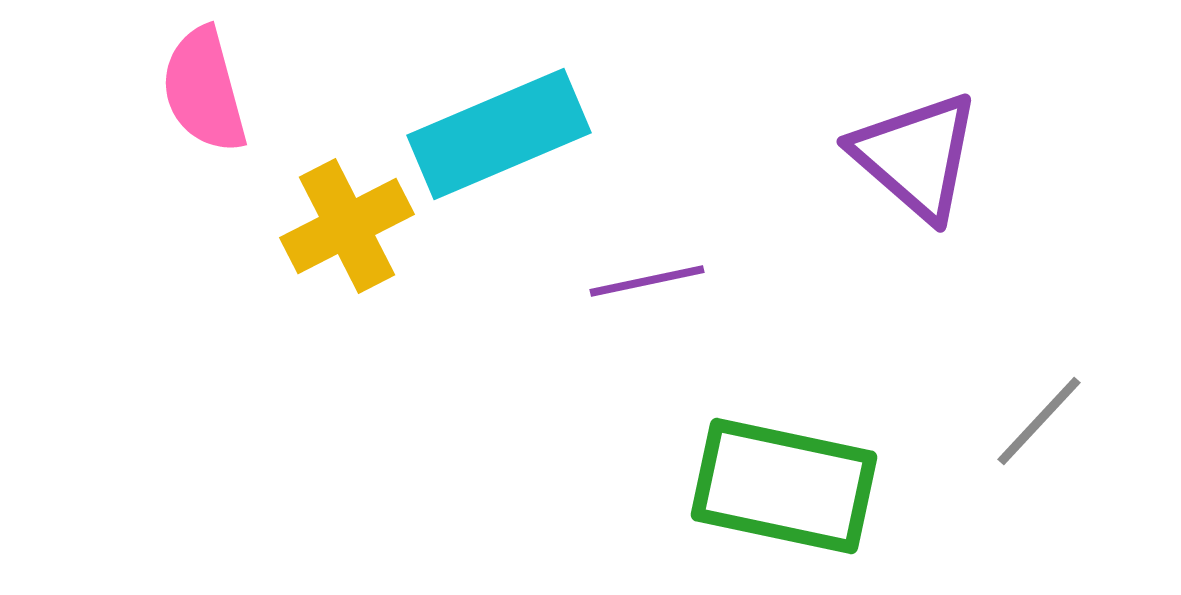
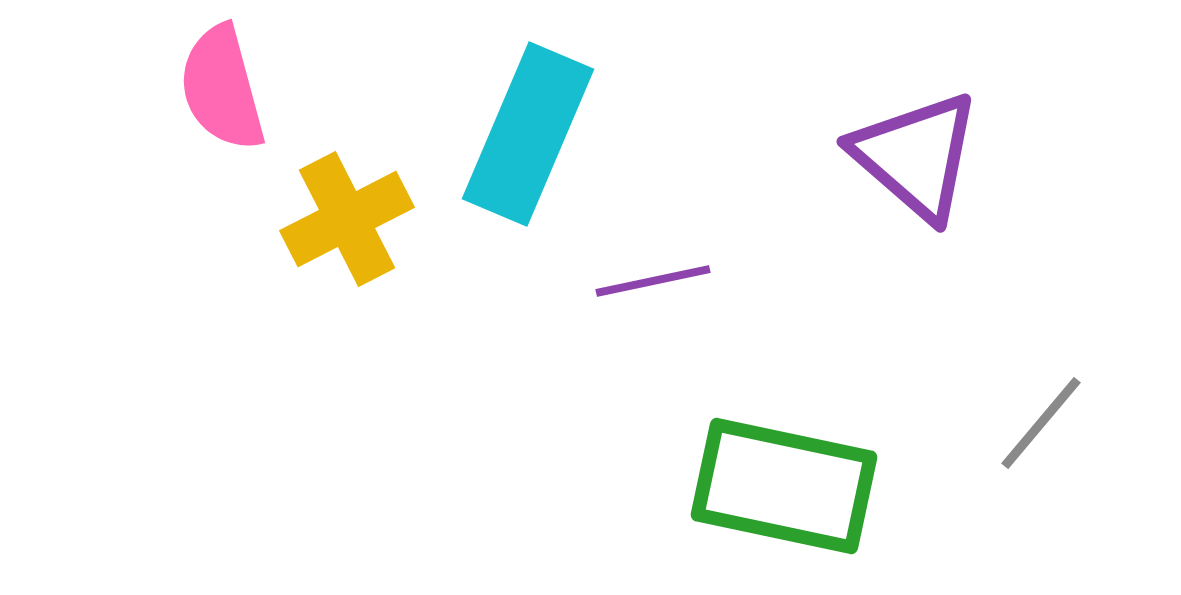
pink semicircle: moved 18 px right, 2 px up
cyan rectangle: moved 29 px right; rotated 44 degrees counterclockwise
yellow cross: moved 7 px up
purple line: moved 6 px right
gray line: moved 2 px right, 2 px down; rotated 3 degrees counterclockwise
